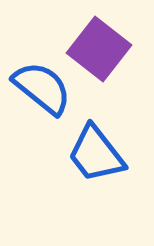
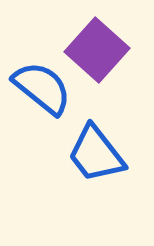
purple square: moved 2 px left, 1 px down; rotated 4 degrees clockwise
